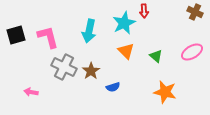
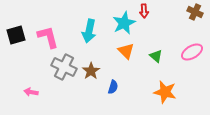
blue semicircle: rotated 56 degrees counterclockwise
